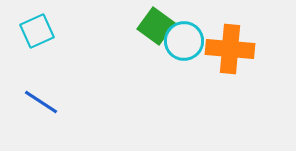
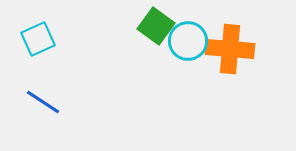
cyan square: moved 1 px right, 8 px down
cyan circle: moved 4 px right
blue line: moved 2 px right
